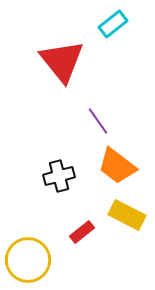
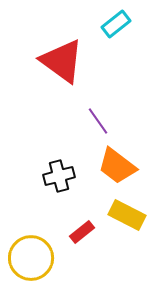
cyan rectangle: moved 3 px right
red triangle: rotated 15 degrees counterclockwise
yellow circle: moved 3 px right, 2 px up
